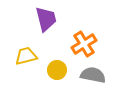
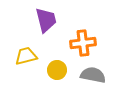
purple trapezoid: moved 1 px down
orange cross: moved 1 px left, 1 px up; rotated 25 degrees clockwise
